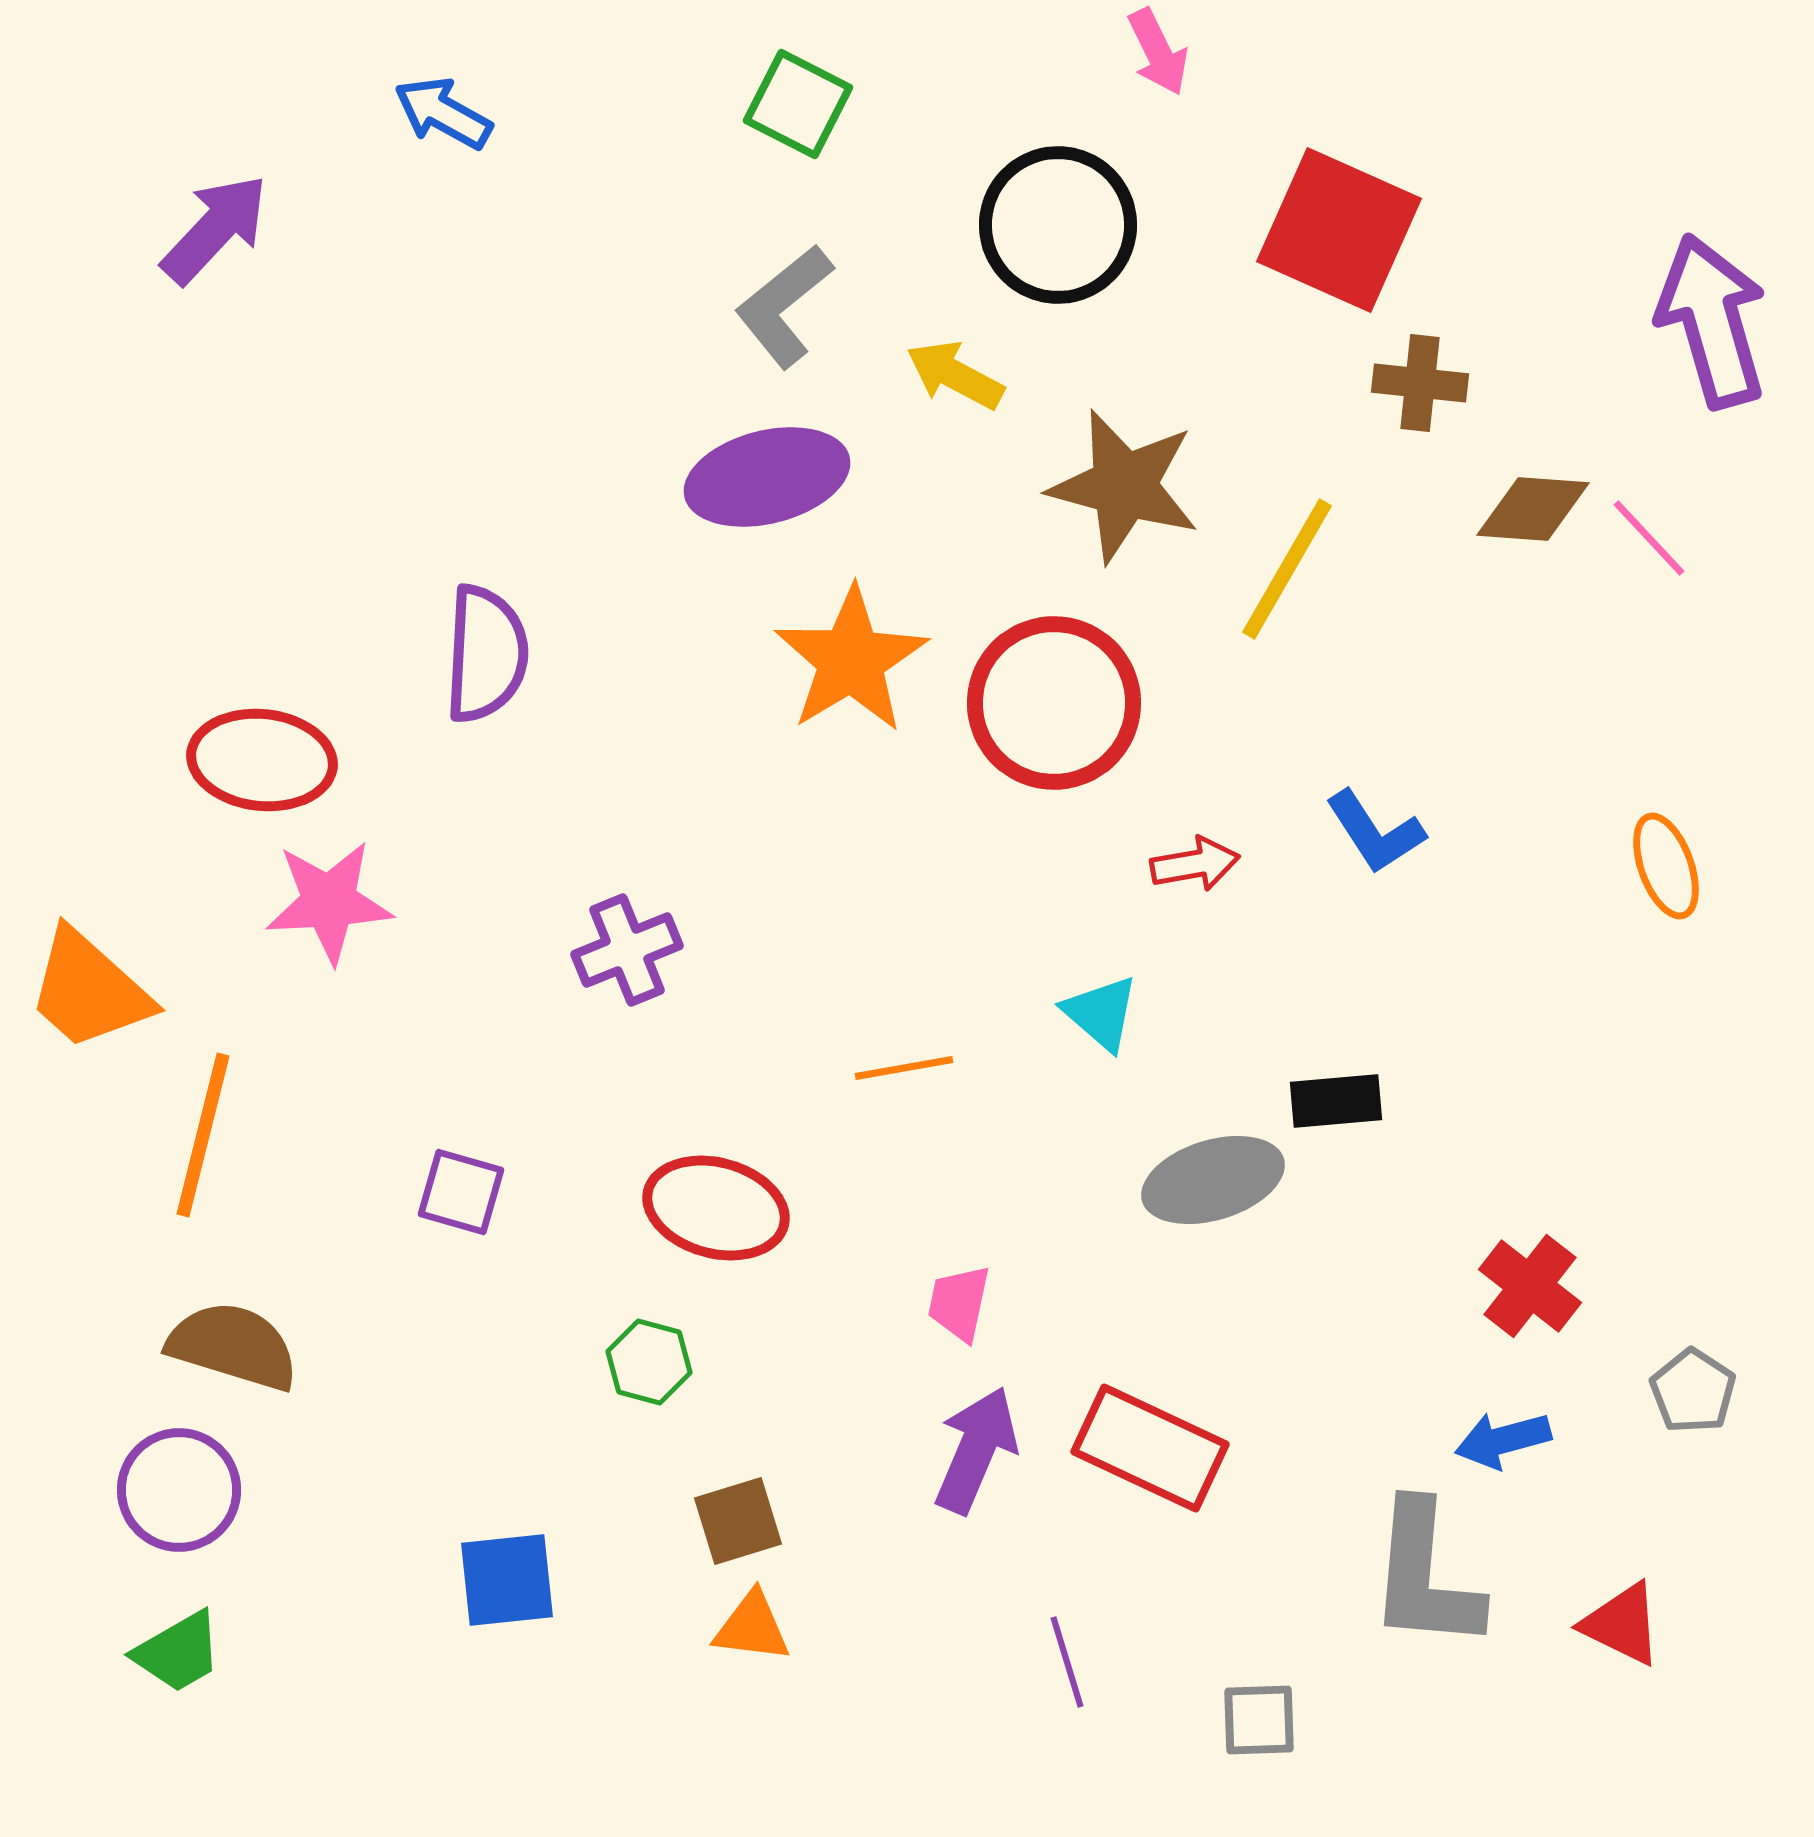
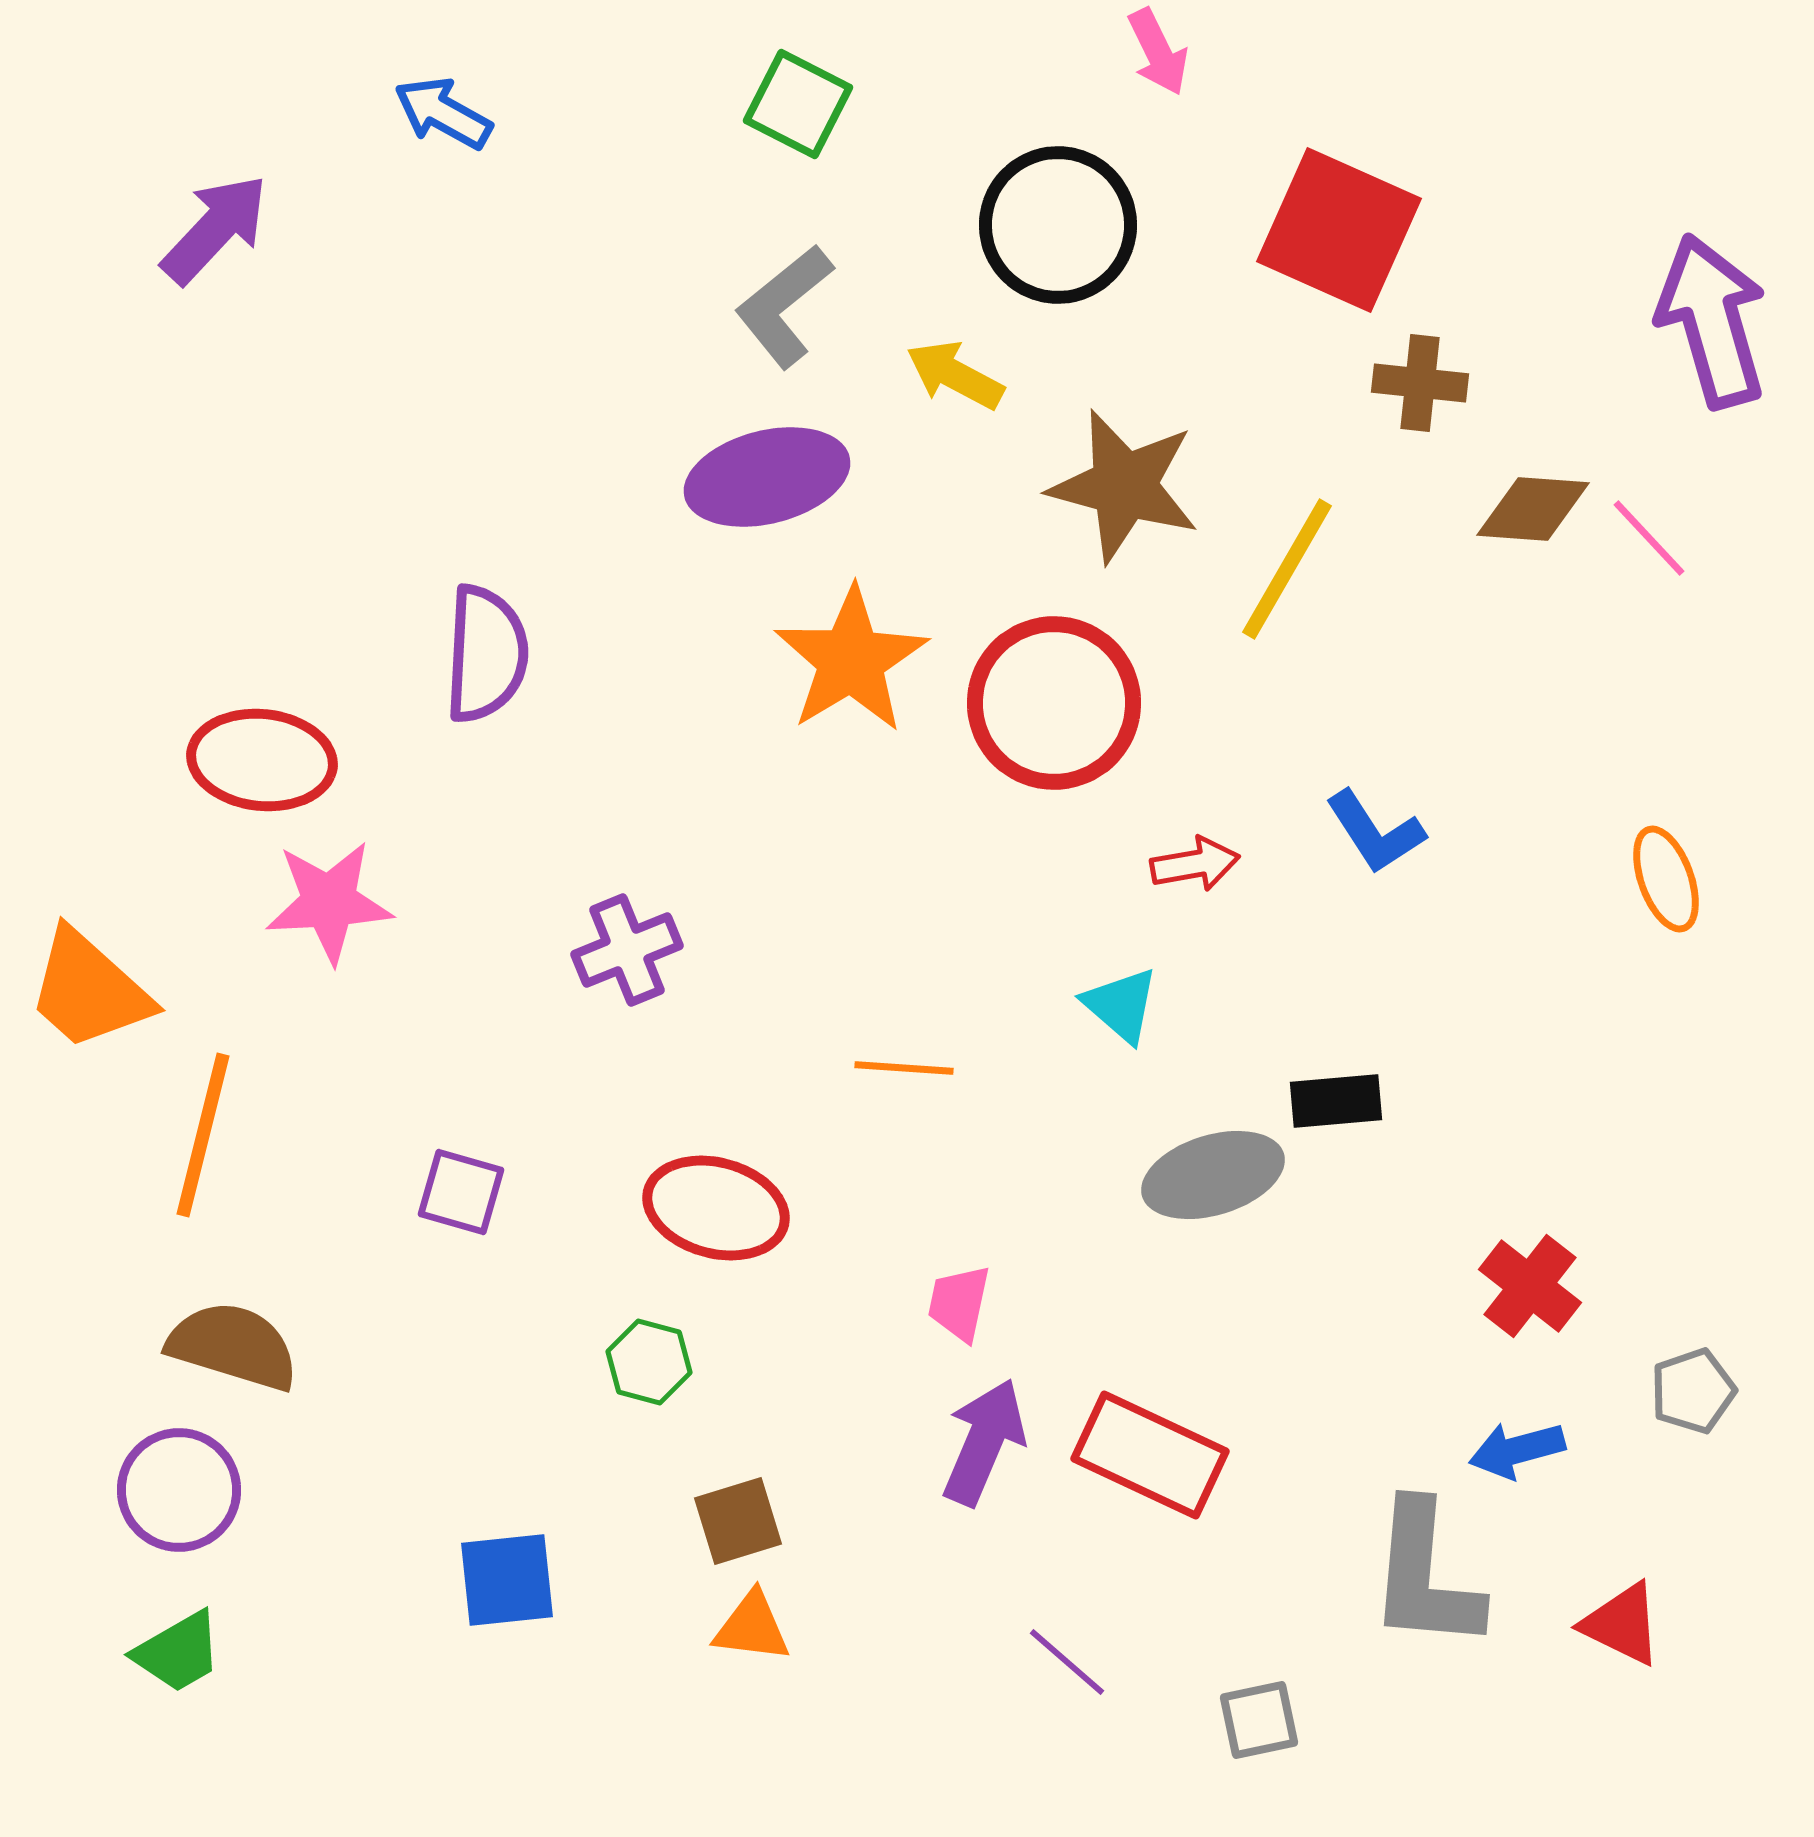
orange ellipse at (1666, 866): moved 13 px down
cyan triangle at (1101, 1013): moved 20 px right, 8 px up
orange line at (904, 1068): rotated 14 degrees clockwise
gray ellipse at (1213, 1180): moved 5 px up
gray pentagon at (1693, 1391): rotated 20 degrees clockwise
blue arrow at (1503, 1440): moved 14 px right, 10 px down
red rectangle at (1150, 1448): moved 7 px down
purple arrow at (976, 1450): moved 8 px right, 8 px up
purple line at (1067, 1662): rotated 32 degrees counterclockwise
gray square at (1259, 1720): rotated 10 degrees counterclockwise
